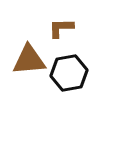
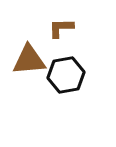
black hexagon: moved 3 px left, 2 px down
